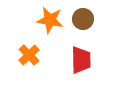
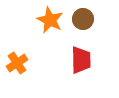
orange star: rotated 16 degrees clockwise
orange cross: moved 12 px left, 8 px down; rotated 10 degrees clockwise
